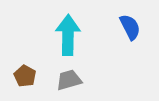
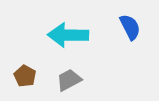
cyan arrow: rotated 90 degrees counterclockwise
gray trapezoid: rotated 12 degrees counterclockwise
